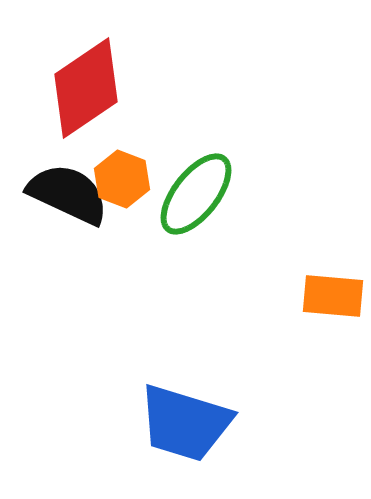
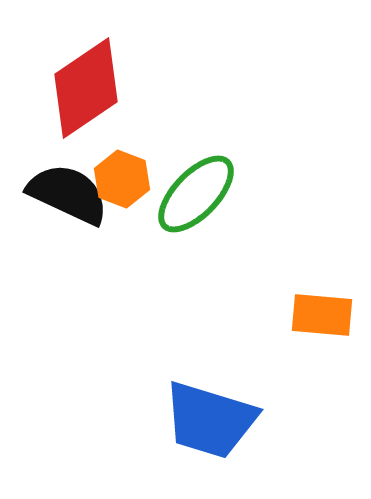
green ellipse: rotated 6 degrees clockwise
orange rectangle: moved 11 px left, 19 px down
blue trapezoid: moved 25 px right, 3 px up
